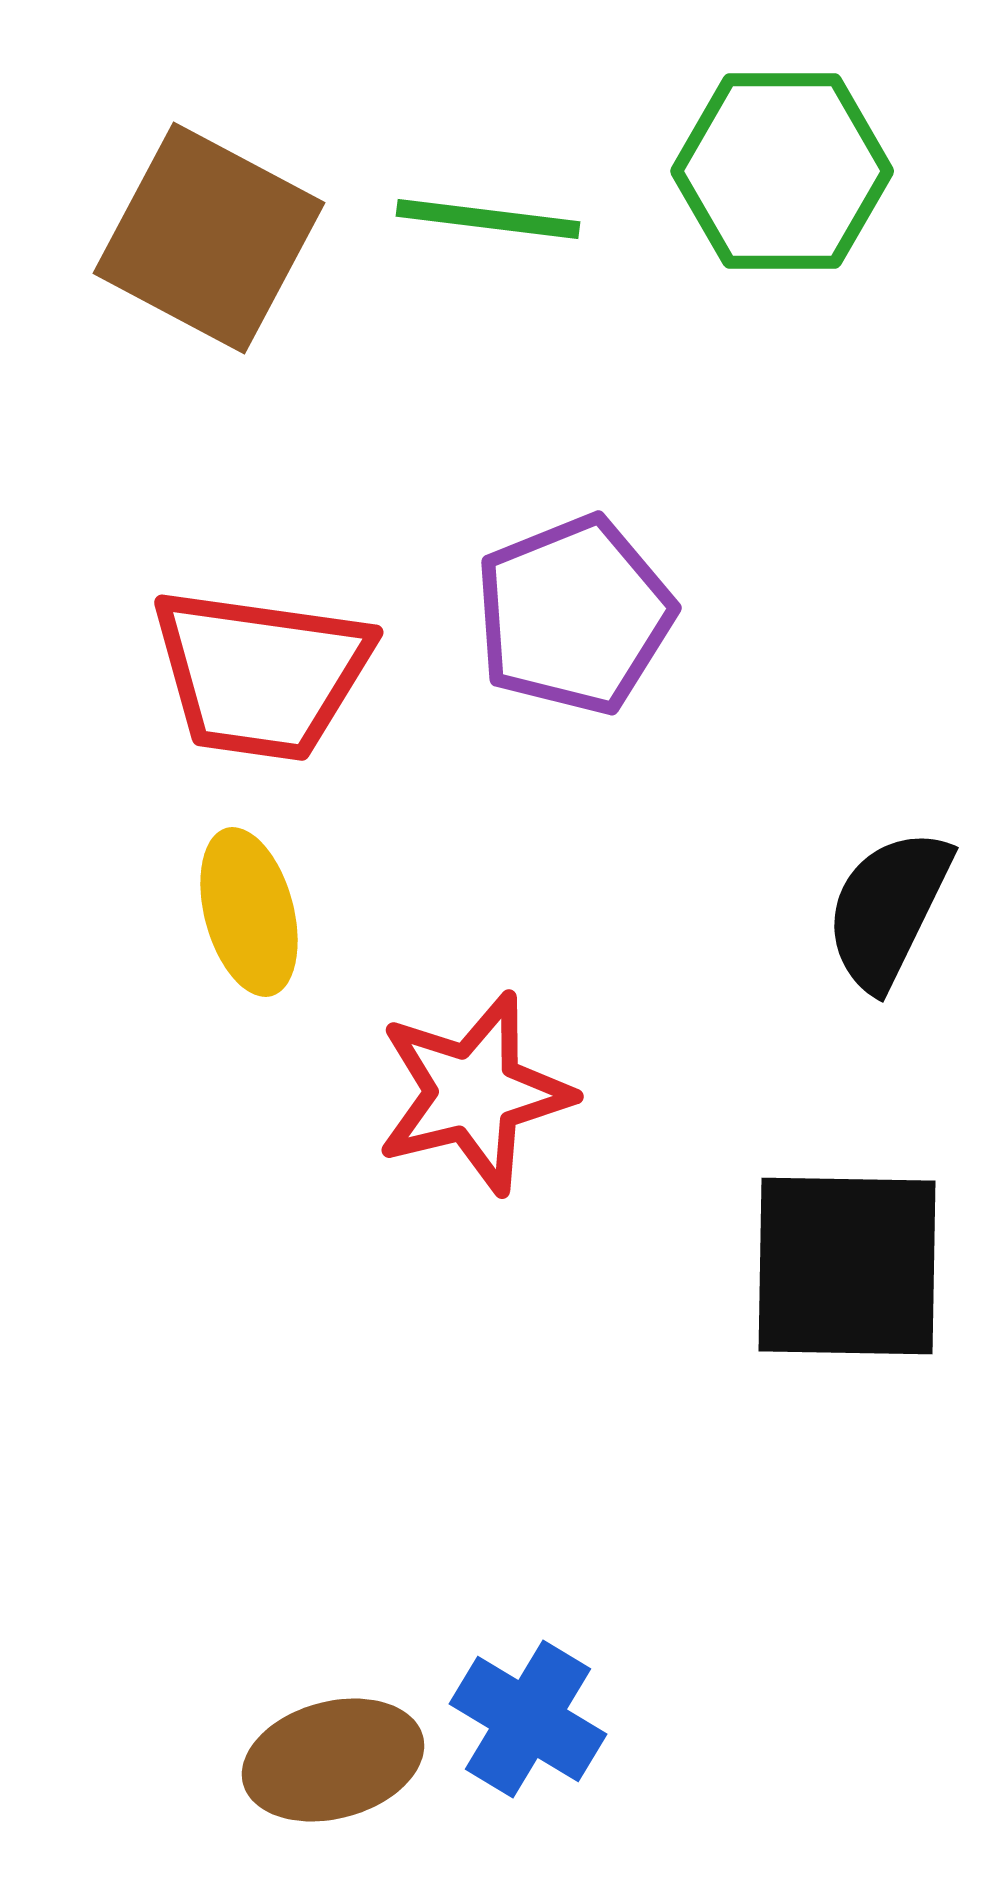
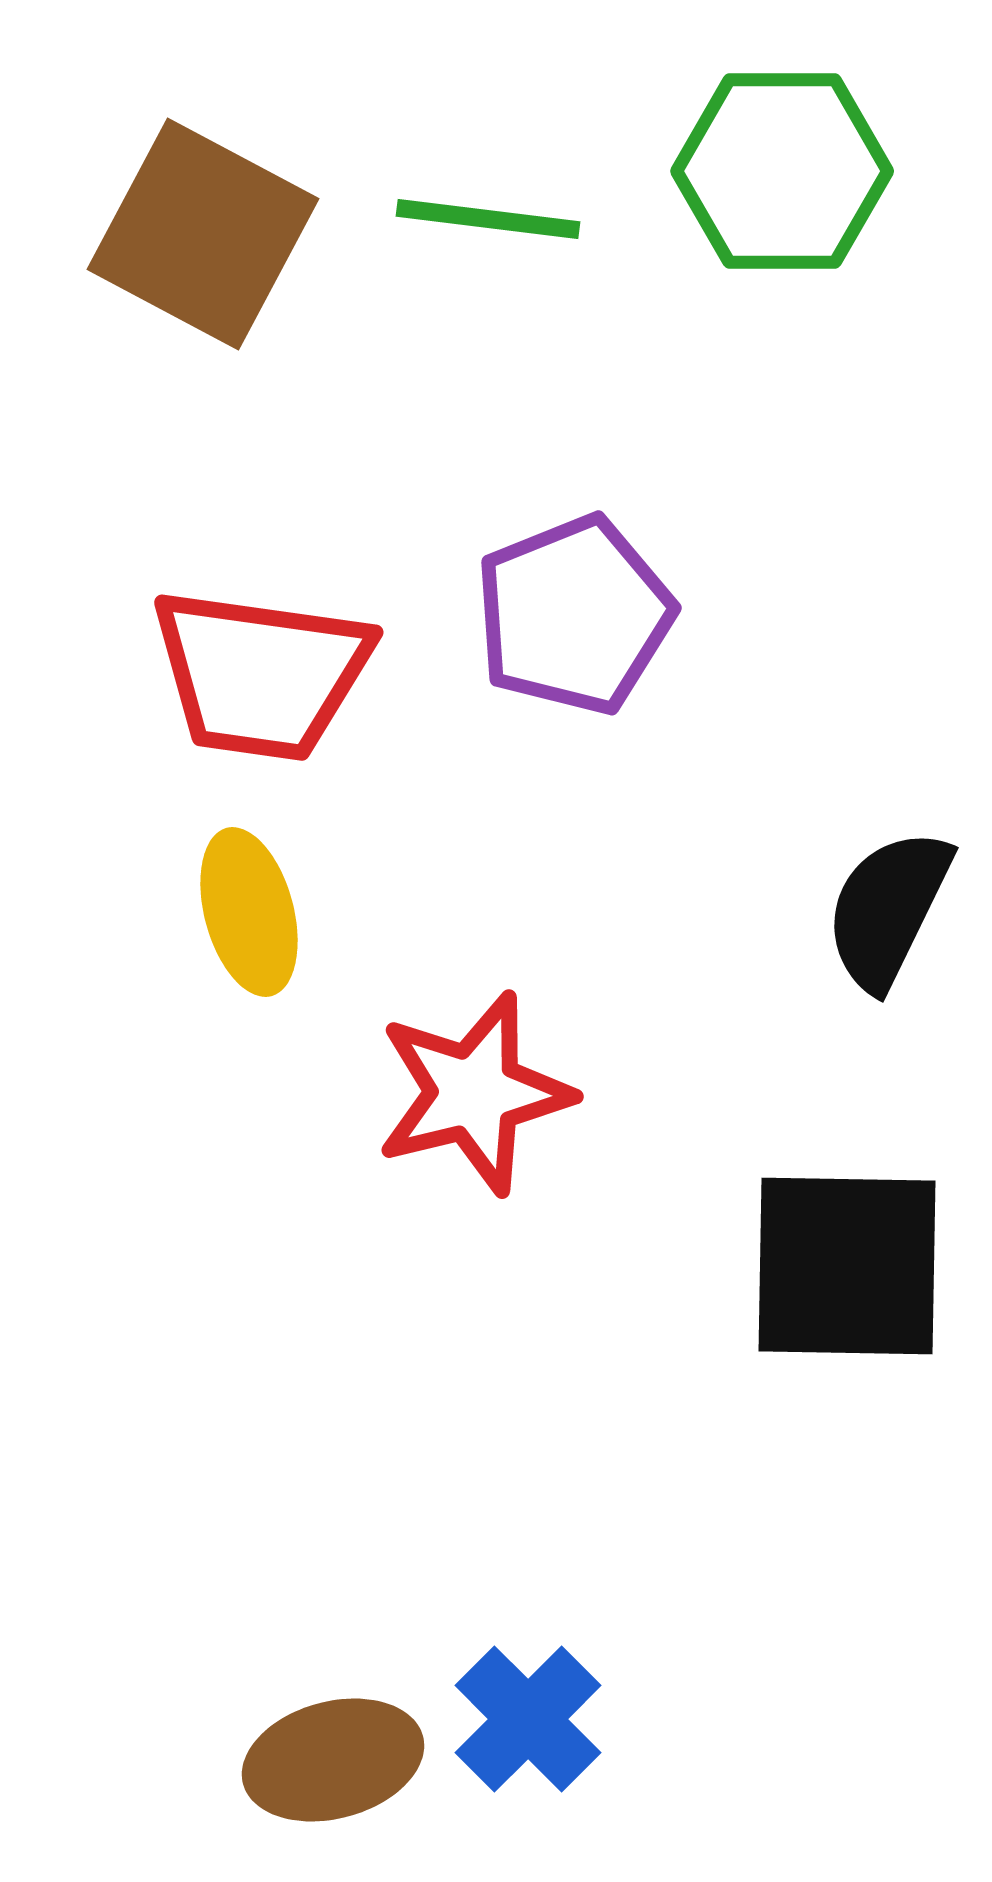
brown square: moved 6 px left, 4 px up
blue cross: rotated 14 degrees clockwise
